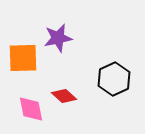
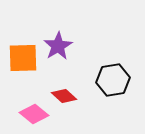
purple star: moved 8 px down; rotated 20 degrees counterclockwise
black hexagon: moved 1 px left, 1 px down; rotated 16 degrees clockwise
pink diamond: moved 3 px right, 5 px down; rotated 40 degrees counterclockwise
